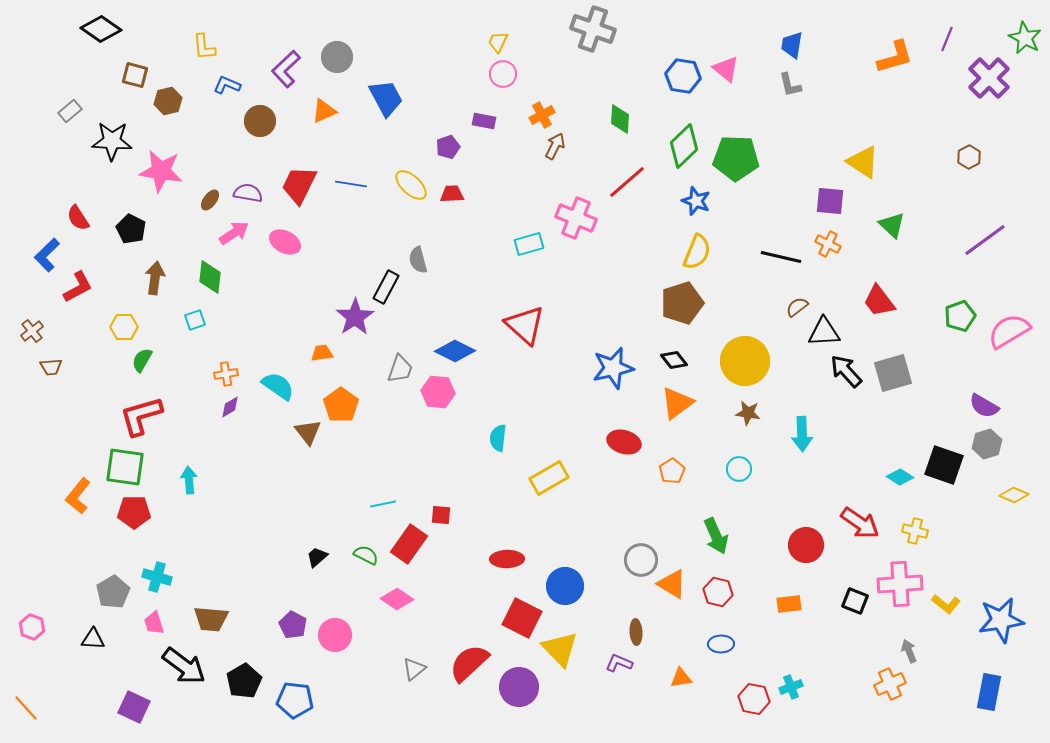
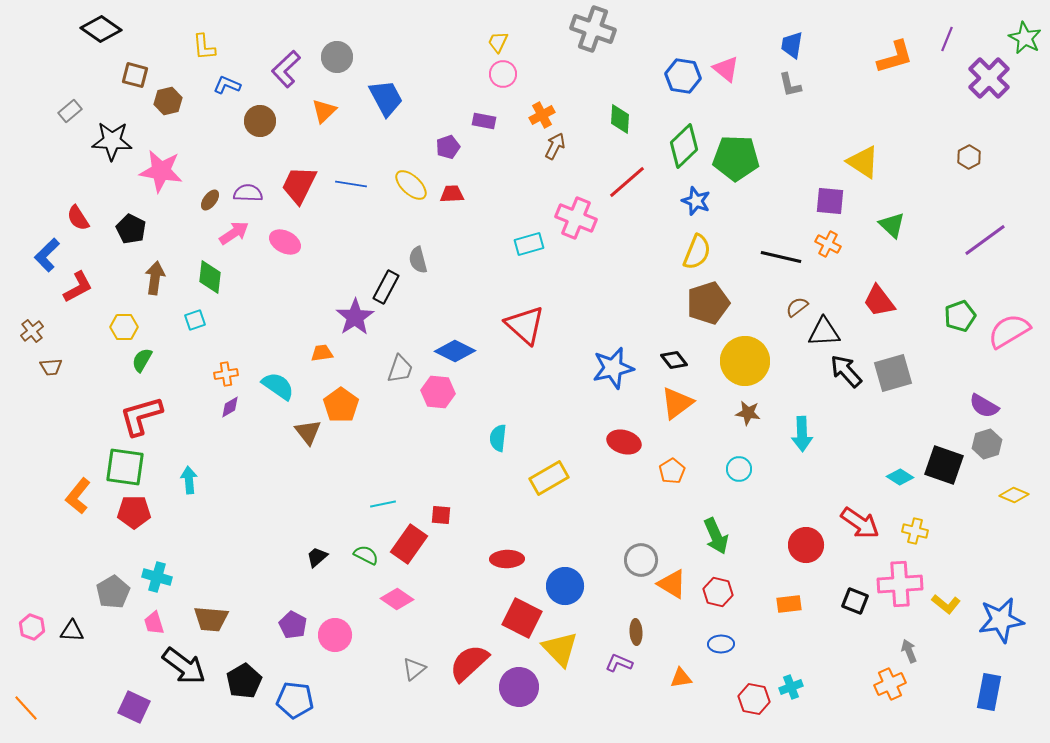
orange triangle at (324, 111): rotated 20 degrees counterclockwise
purple semicircle at (248, 193): rotated 8 degrees counterclockwise
brown pentagon at (682, 303): moved 26 px right
black triangle at (93, 639): moved 21 px left, 8 px up
